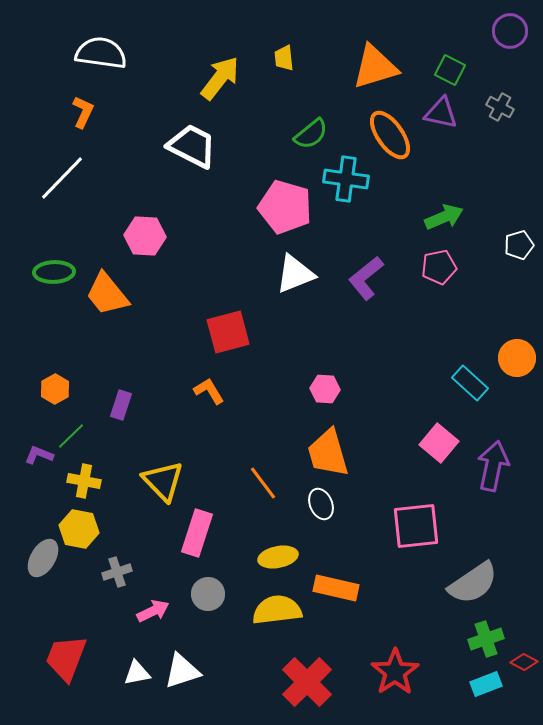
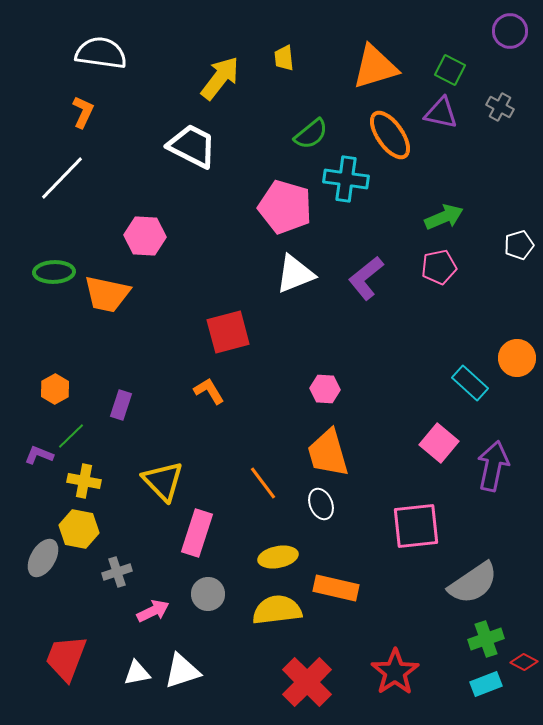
orange trapezoid at (107, 294): rotated 39 degrees counterclockwise
